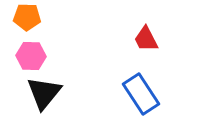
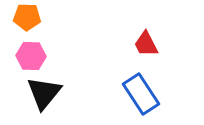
red trapezoid: moved 5 px down
